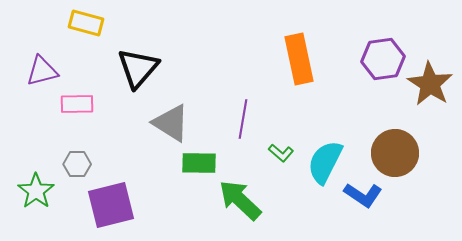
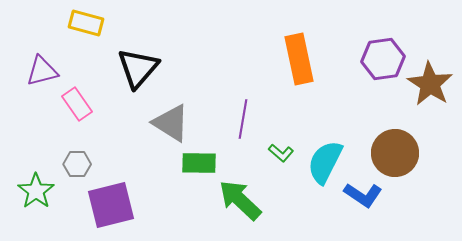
pink rectangle: rotated 56 degrees clockwise
